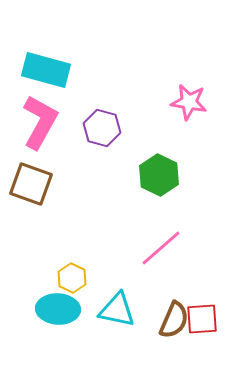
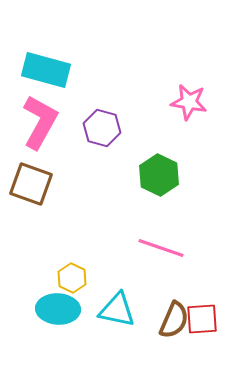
pink line: rotated 60 degrees clockwise
